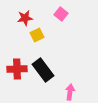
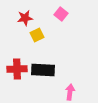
black rectangle: rotated 50 degrees counterclockwise
